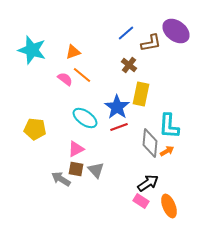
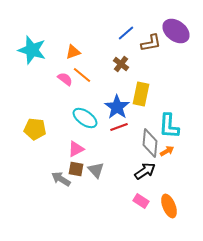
brown cross: moved 8 px left, 1 px up
black arrow: moved 3 px left, 12 px up
